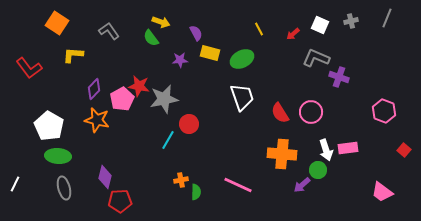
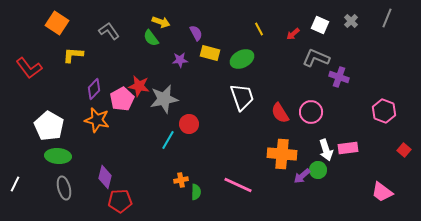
gray cross at (351, 21): rotated 32 degrees counterclockwise
purple arrow at (302, 185): moved 9 px up
